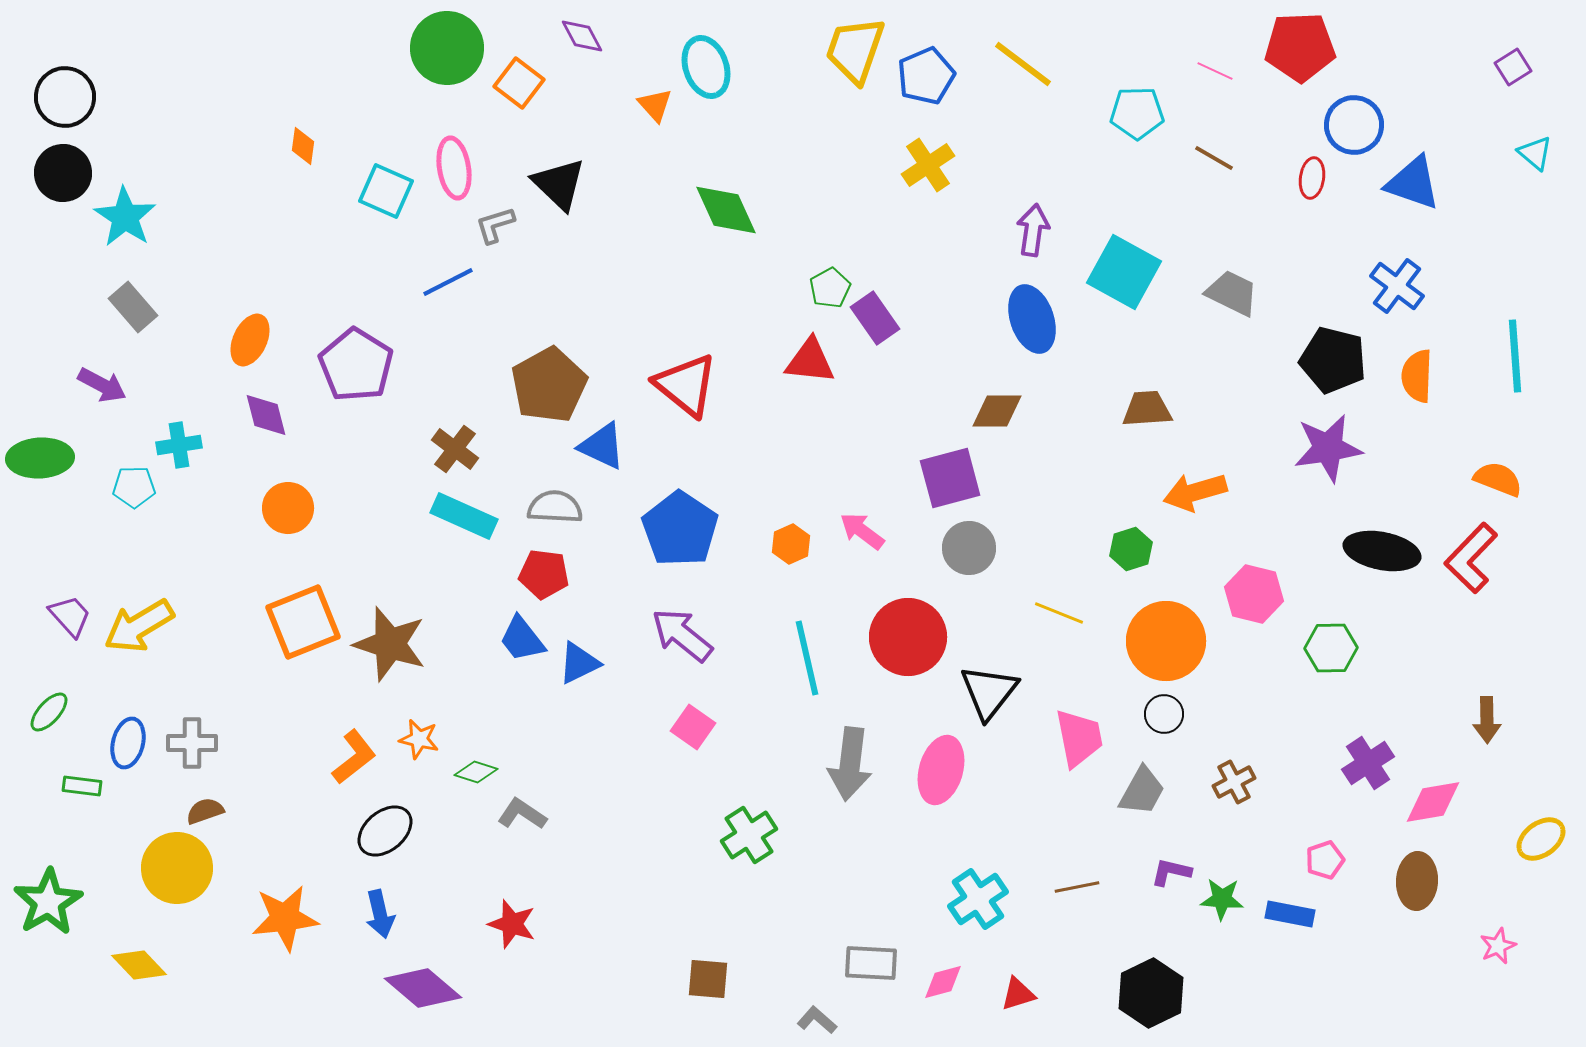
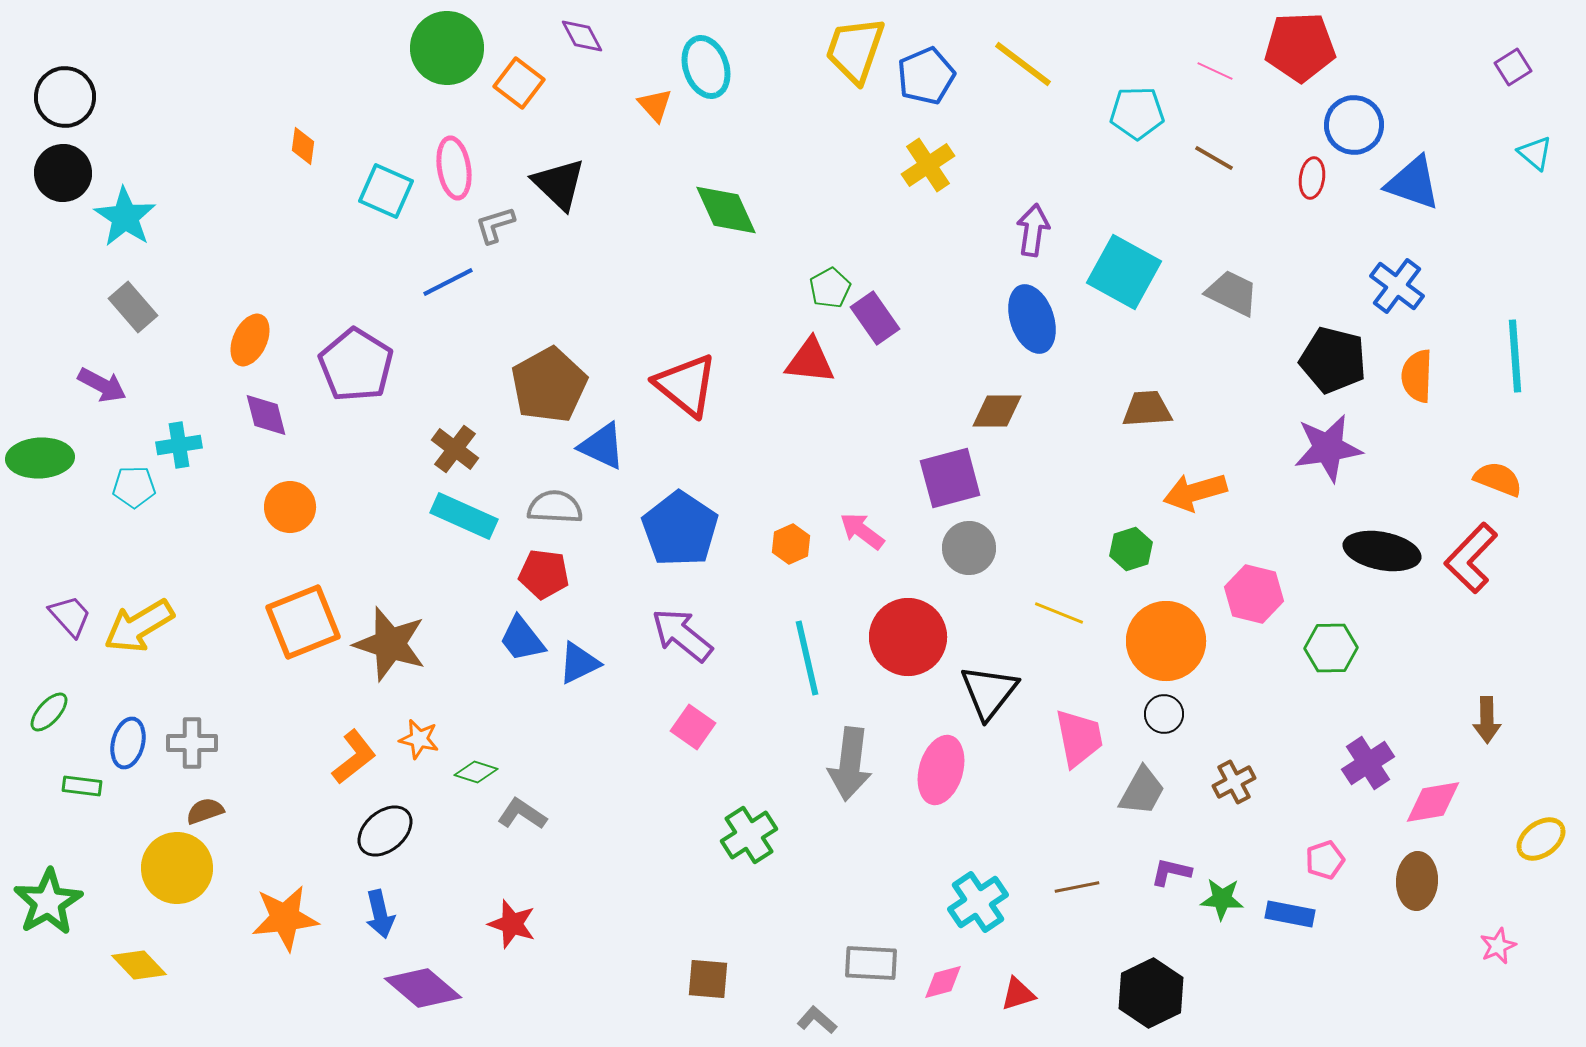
orange circle at (288, 508): moved 2 px right, 1 px up
cyan cross at (978, 899): moved 3 px down
